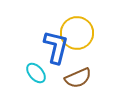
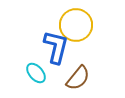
yellow circle: moved 1 px left, 8 px up
brown semicircle: rotated 28 degrees counterclockwise
